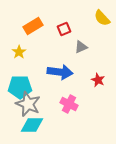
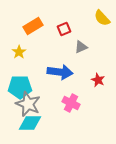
pink cross: moved 2 px right, 1 px up
cyan diamond: moved 2 px left, 2 px up
